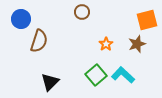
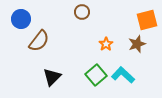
brown semicircle: rotated 20 degrees clockwise
black triangle: moved 2 px right, 5 px up
